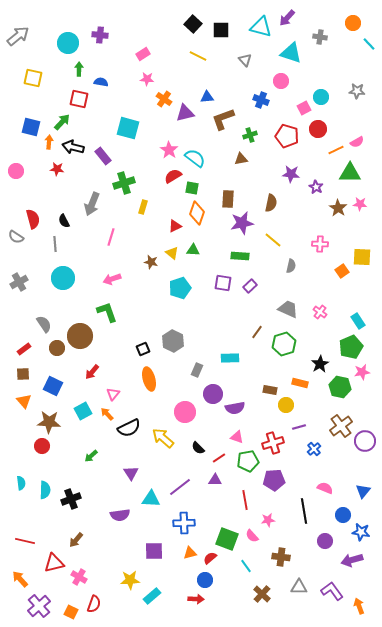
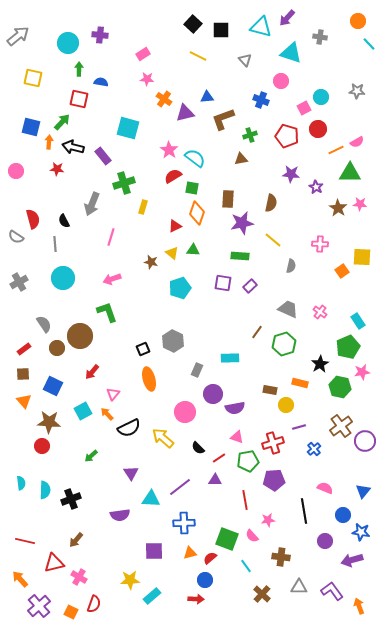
orange circle at (353, 23): moved 5 px right, 2 px up
green pentagon at (351, 347): moved 3 px left
